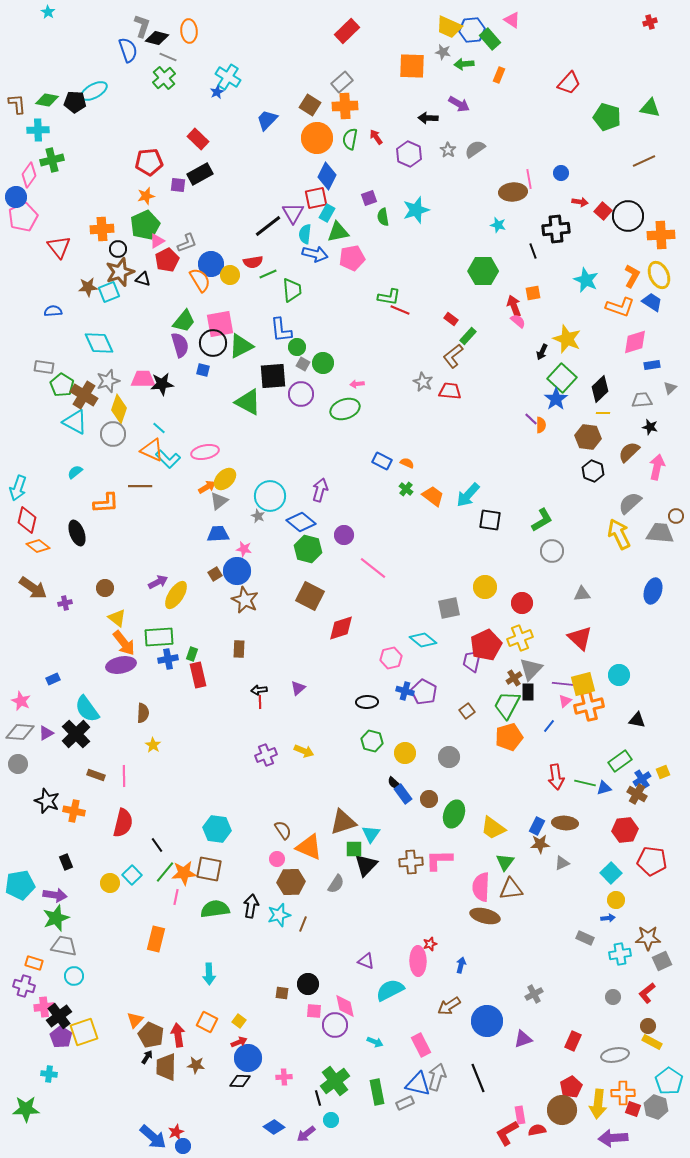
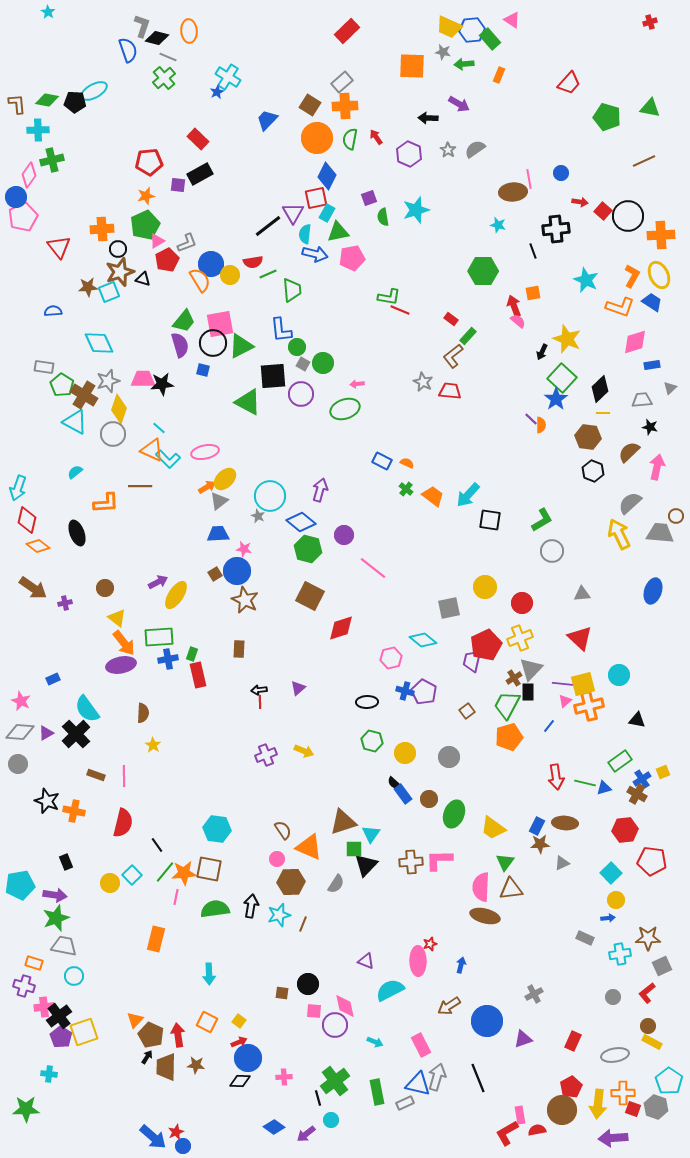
gray square at (662, 961): moved 5 px down
